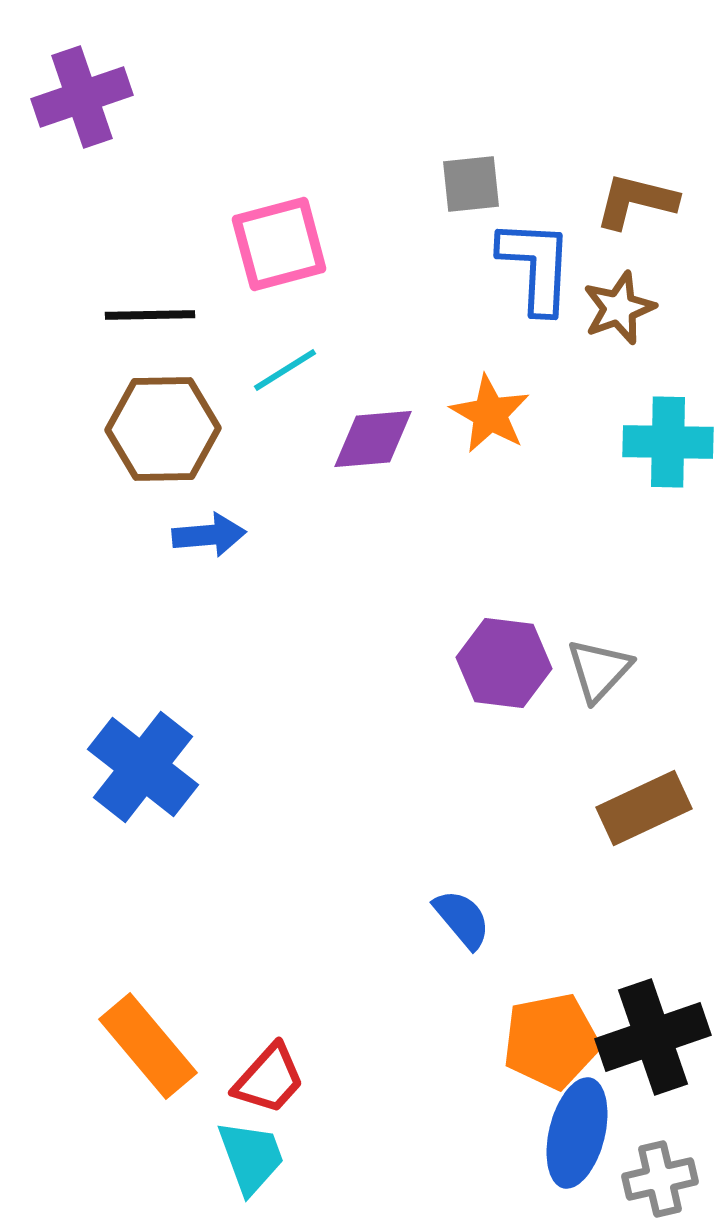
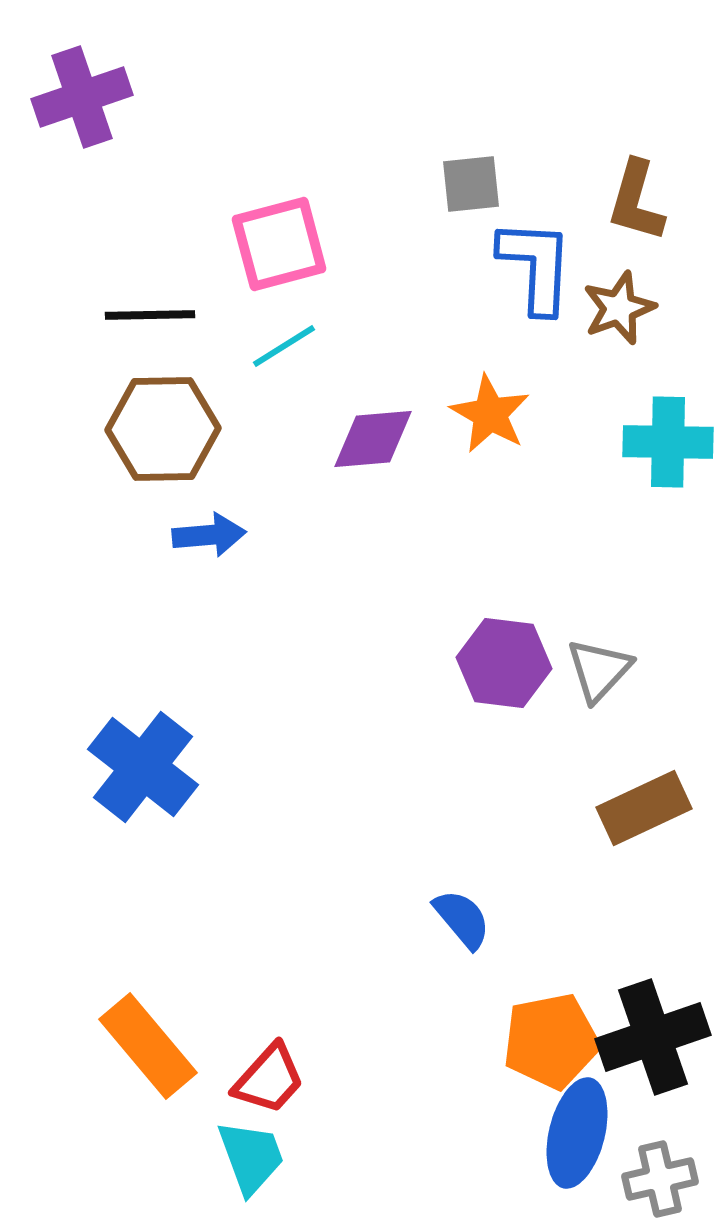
brown L-shape: rotated 88 degrees counterclockwise
cyan line: moved 1 px left, 24 px up
